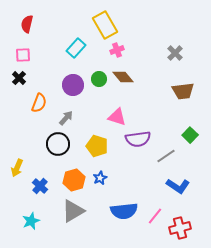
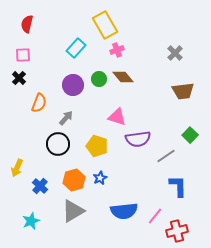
blue L-shape: rotated 125 degrees counterclockwise
red cross: moved 3 px left, 3 px down
